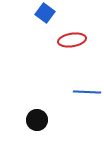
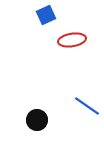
blue square: moved 1 px right, 2 px down; rotated 30 degrees clockwise
blue line: moved 14 px down; rotated 32 degrees clockwise
